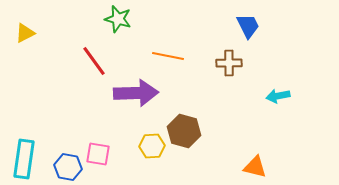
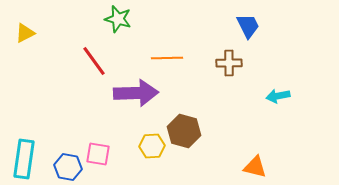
orange line: moved 1 px left, 2 px down; rotated 12 degrees counterclockwise
